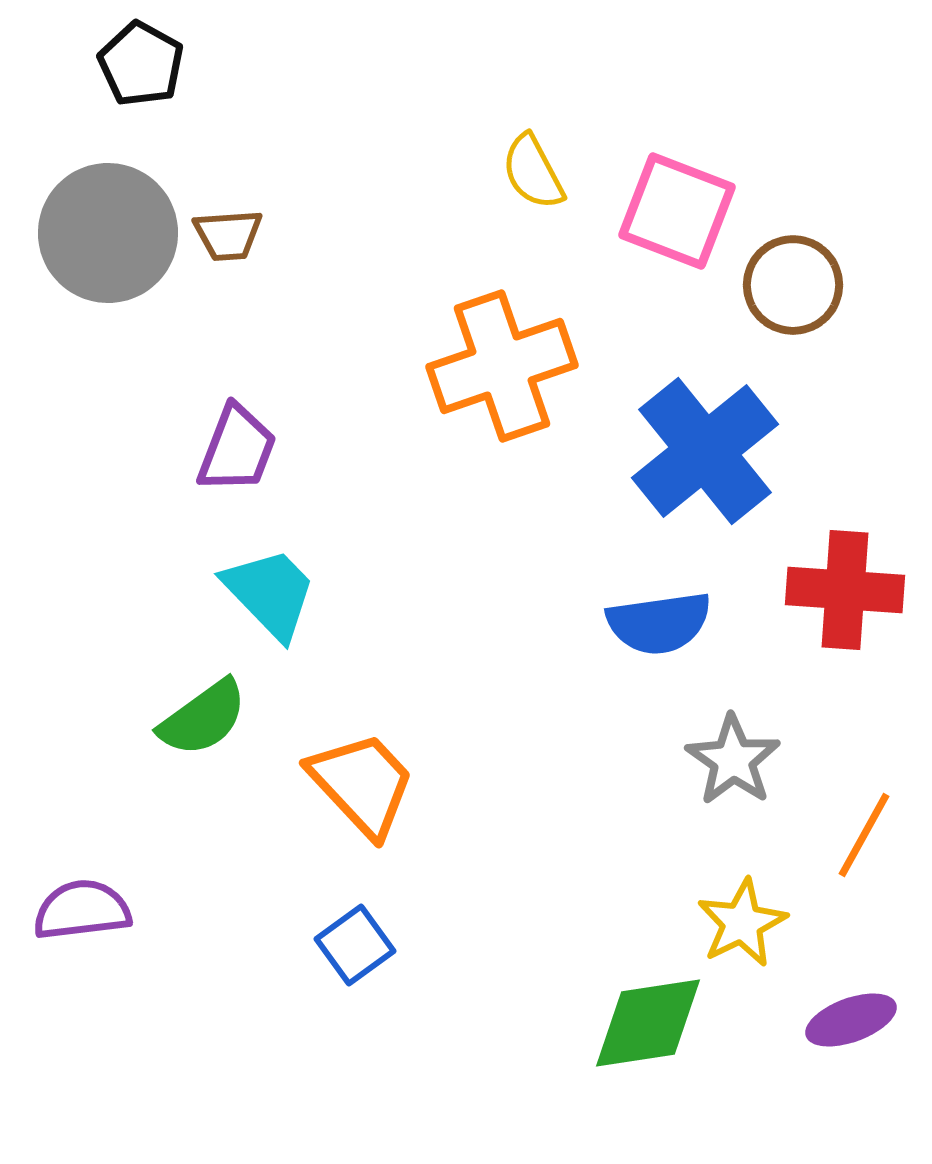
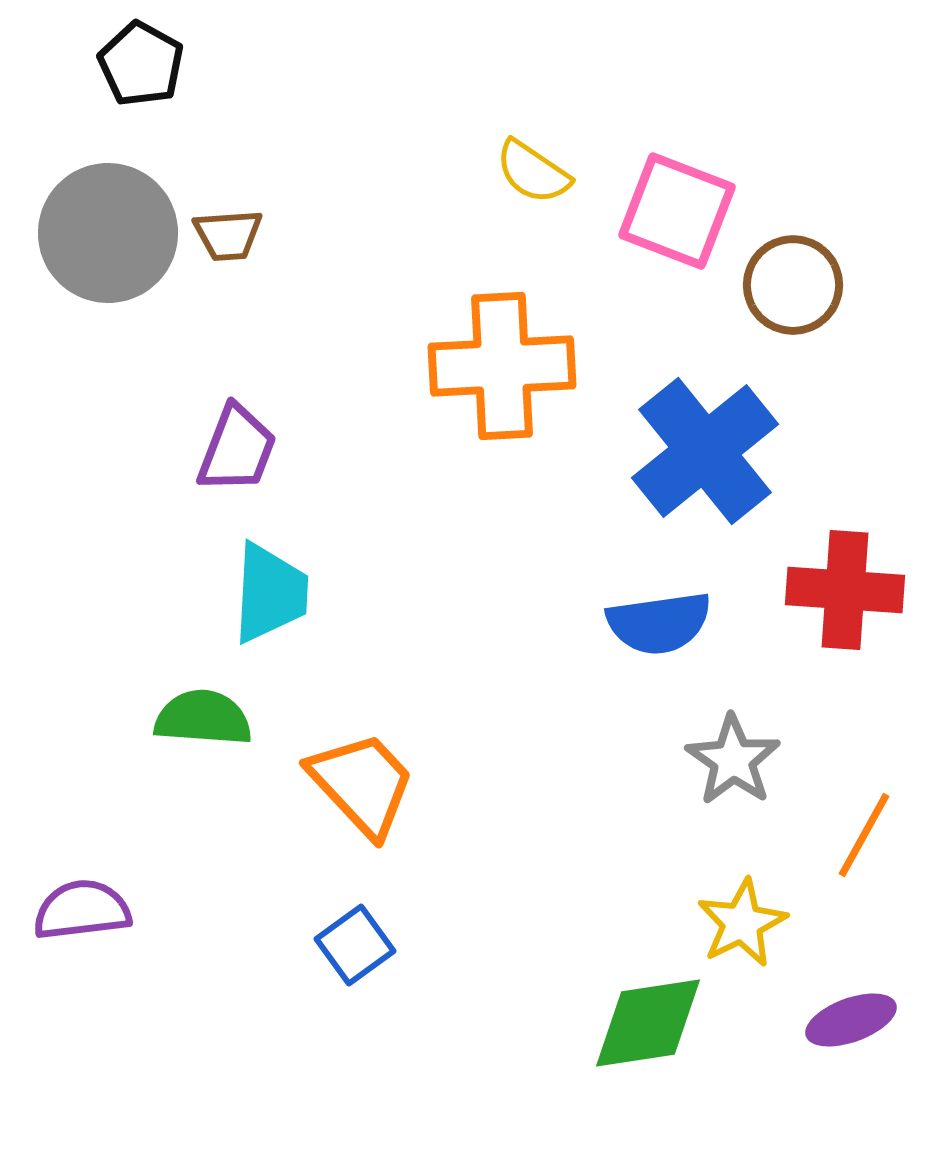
yellow semicircle: rotated 28 degrees counterclockwise
orange cross: rotated 16 degrees clockwise
cyan trapezoid: rotated 47 degrees clockwise
green semicircle: rotated 140 degrees counterclockwise
